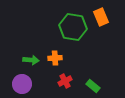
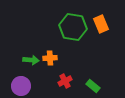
orange rectangle: moved 7 px down
orange cross: moved 5 px left
purple circle: moved 1 px left, 2 px down
